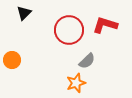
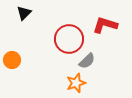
red circle: moved 9 px down
